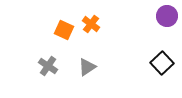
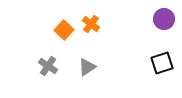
purple circle: moved 3 px left, 3 px down
orange square: rotated 18 degrees clockwise
black square: rotated 25 degrees clockwise
